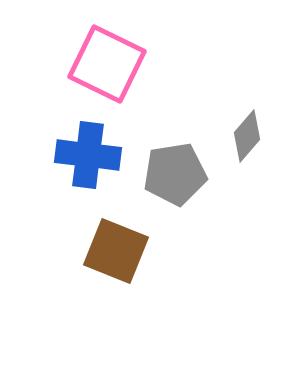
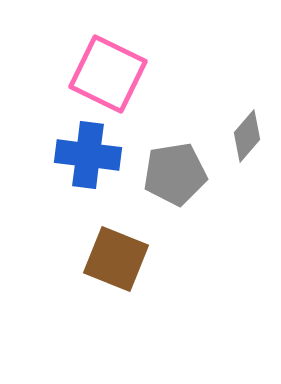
pink square: moved 1 px right, 10 px down
brown square: moved 8 px down
